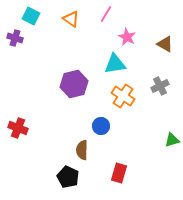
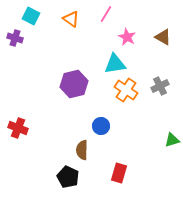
brown triangle: moved 2 px left, 7 px up
orange cross: moved 3 px right, 6 px up
